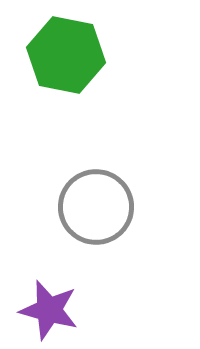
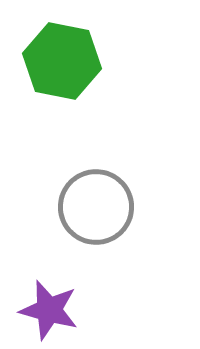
green hexagon: moved 4 px left, 6 px down
